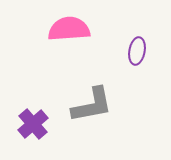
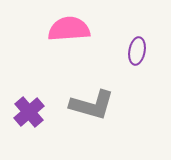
gray L-shape: rotated 27 degrees clockwise
purple cross: moved 4 px left, 12 px up
